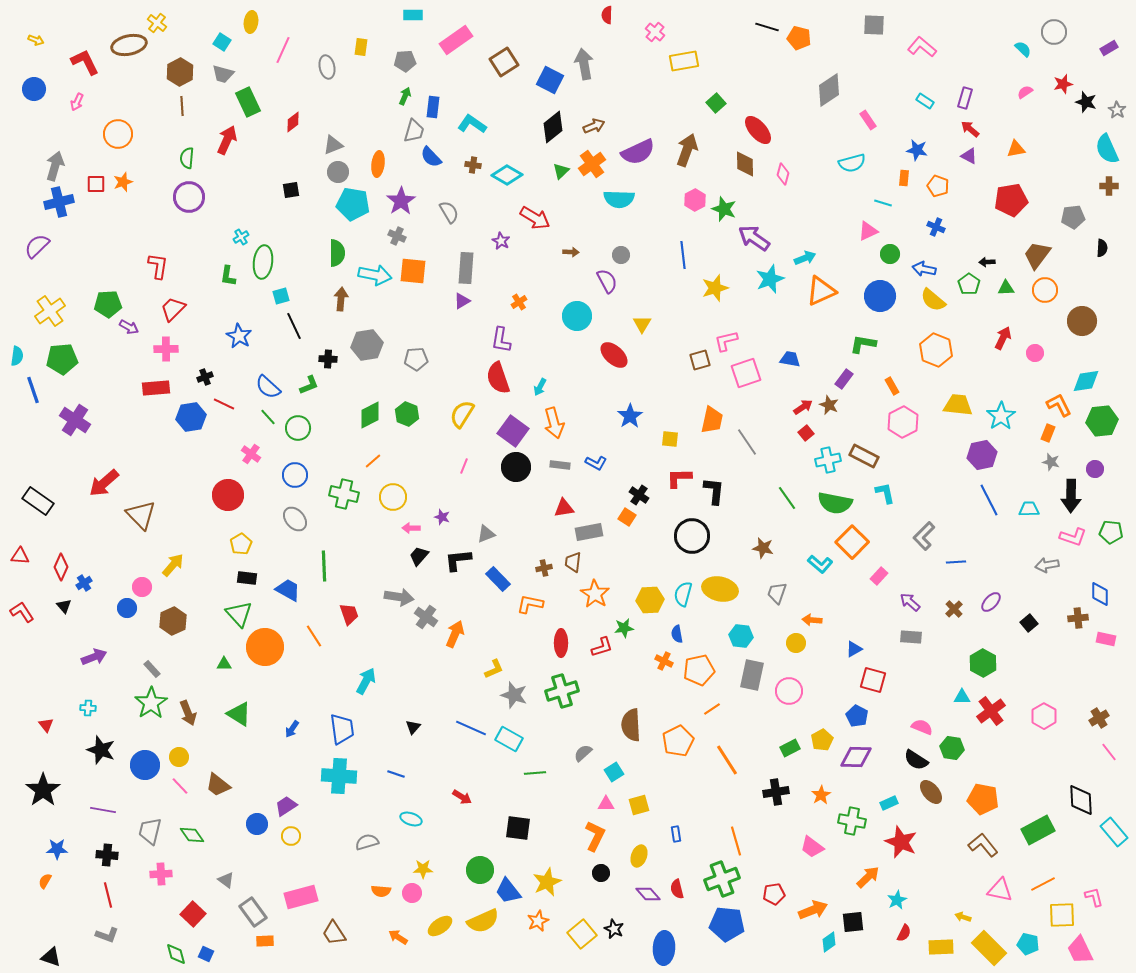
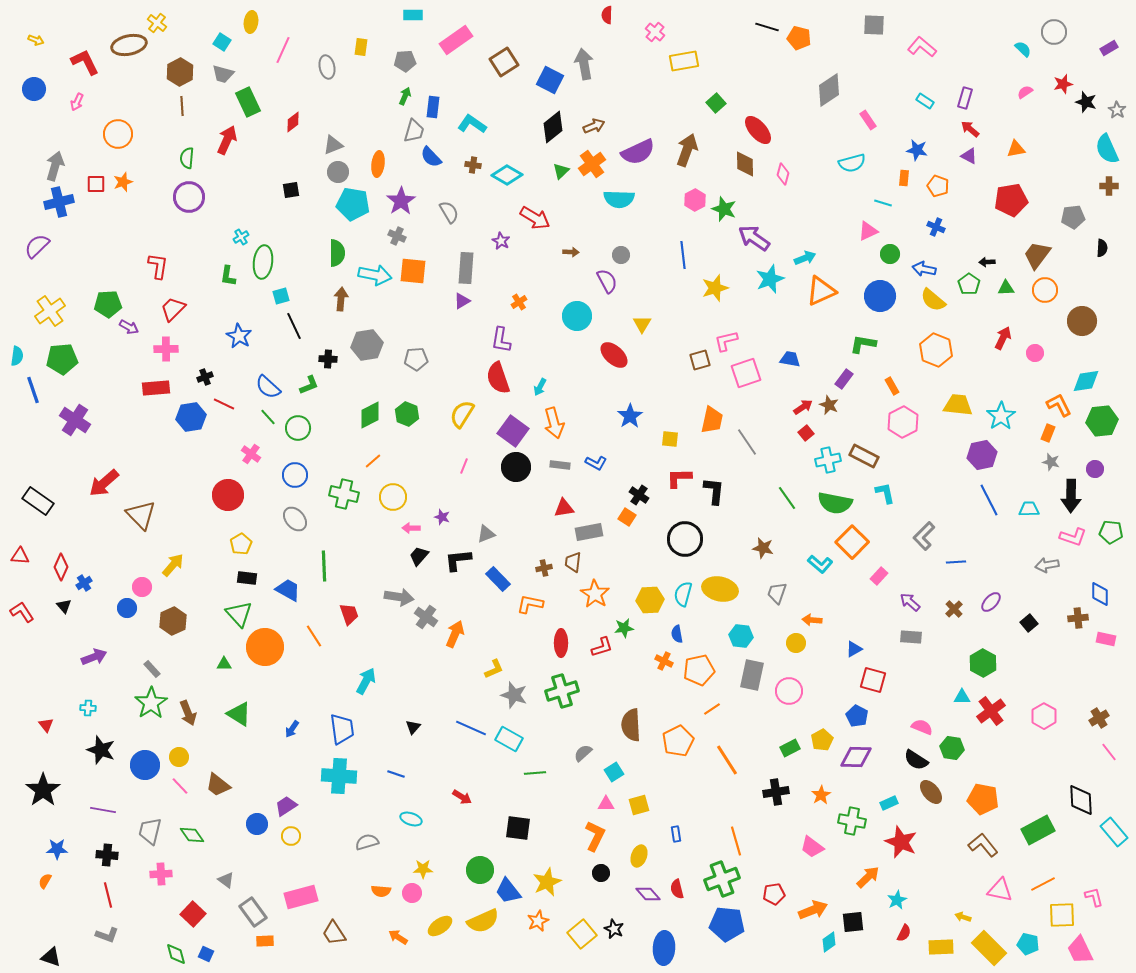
black circle at (692, 536): moved 7 px left, 3 px down
